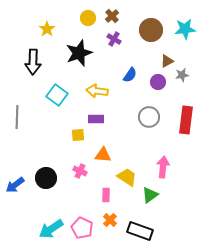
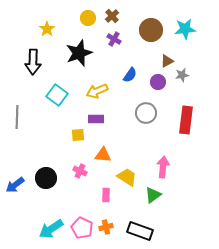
yellow arrow: rotated 30 degrees counterclockwise
gray circle: moved 3 px left, 4 px up
green triangle: moved 3 px right
orange cross: moved 4 px left, 7 px down; rotated 32 degrees clockwise
